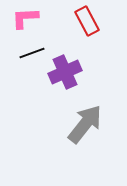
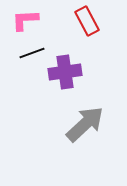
pink L-shape: moved 2 px down
purple cross: rotated 16 degrees clockwise
gray arrow: rotated 9 degrees clockwise
